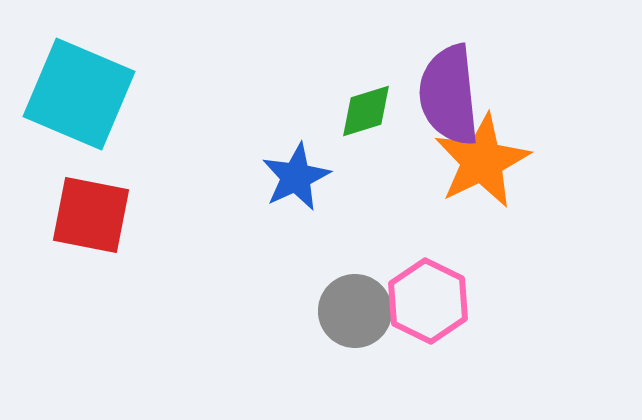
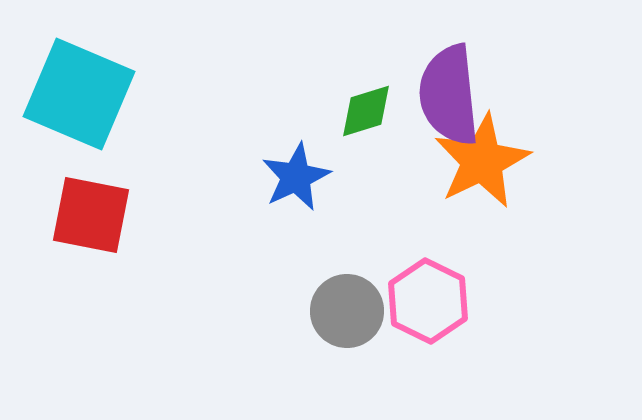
gray circle: moved 8 px left
